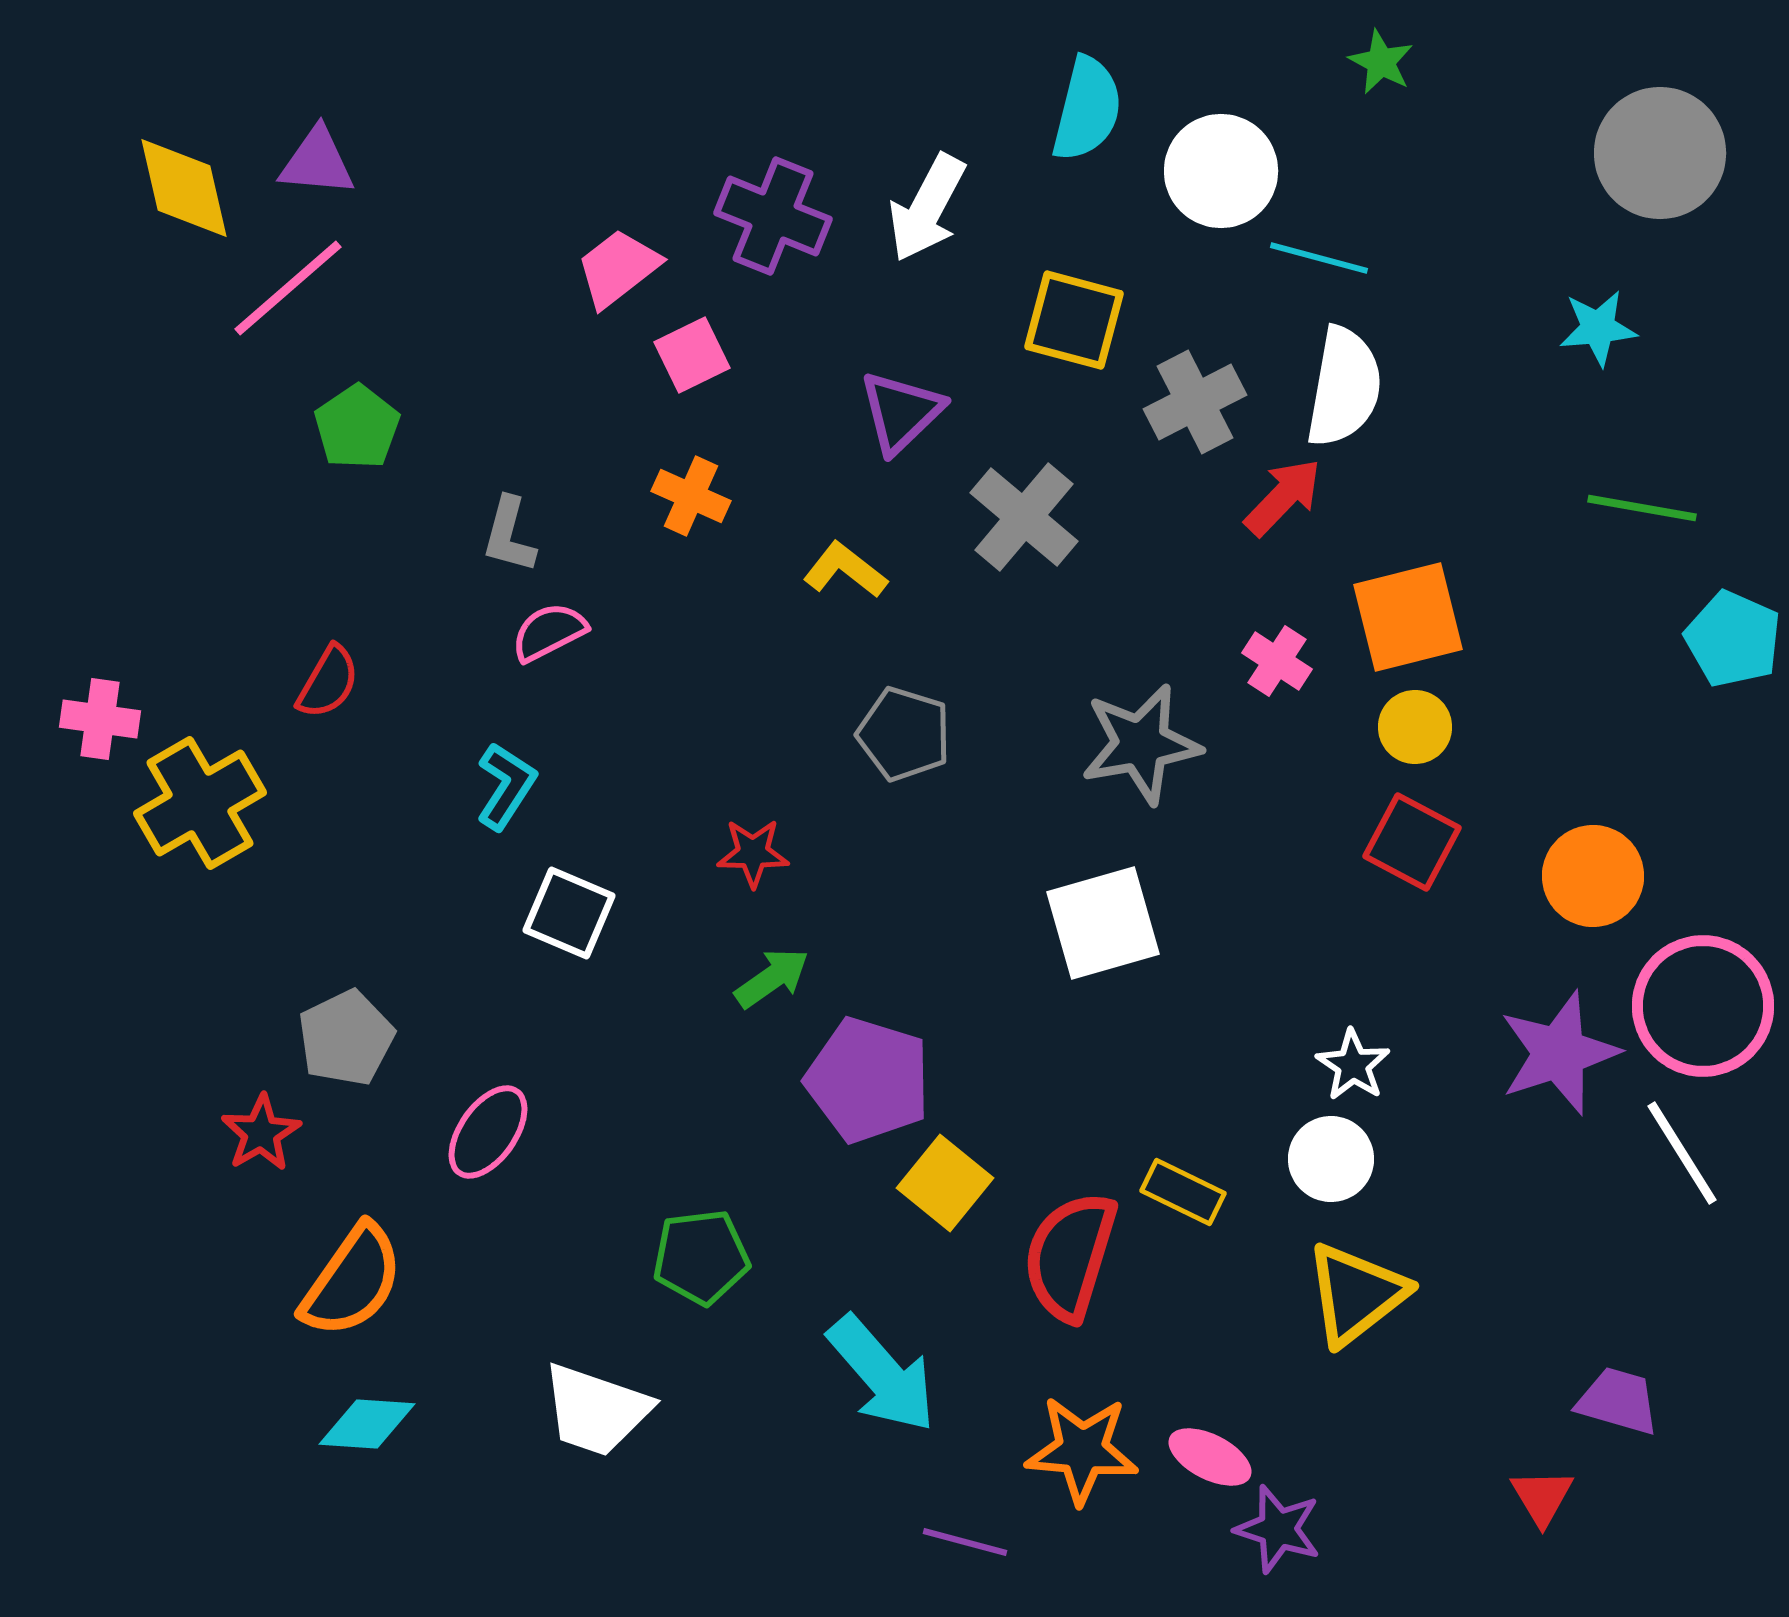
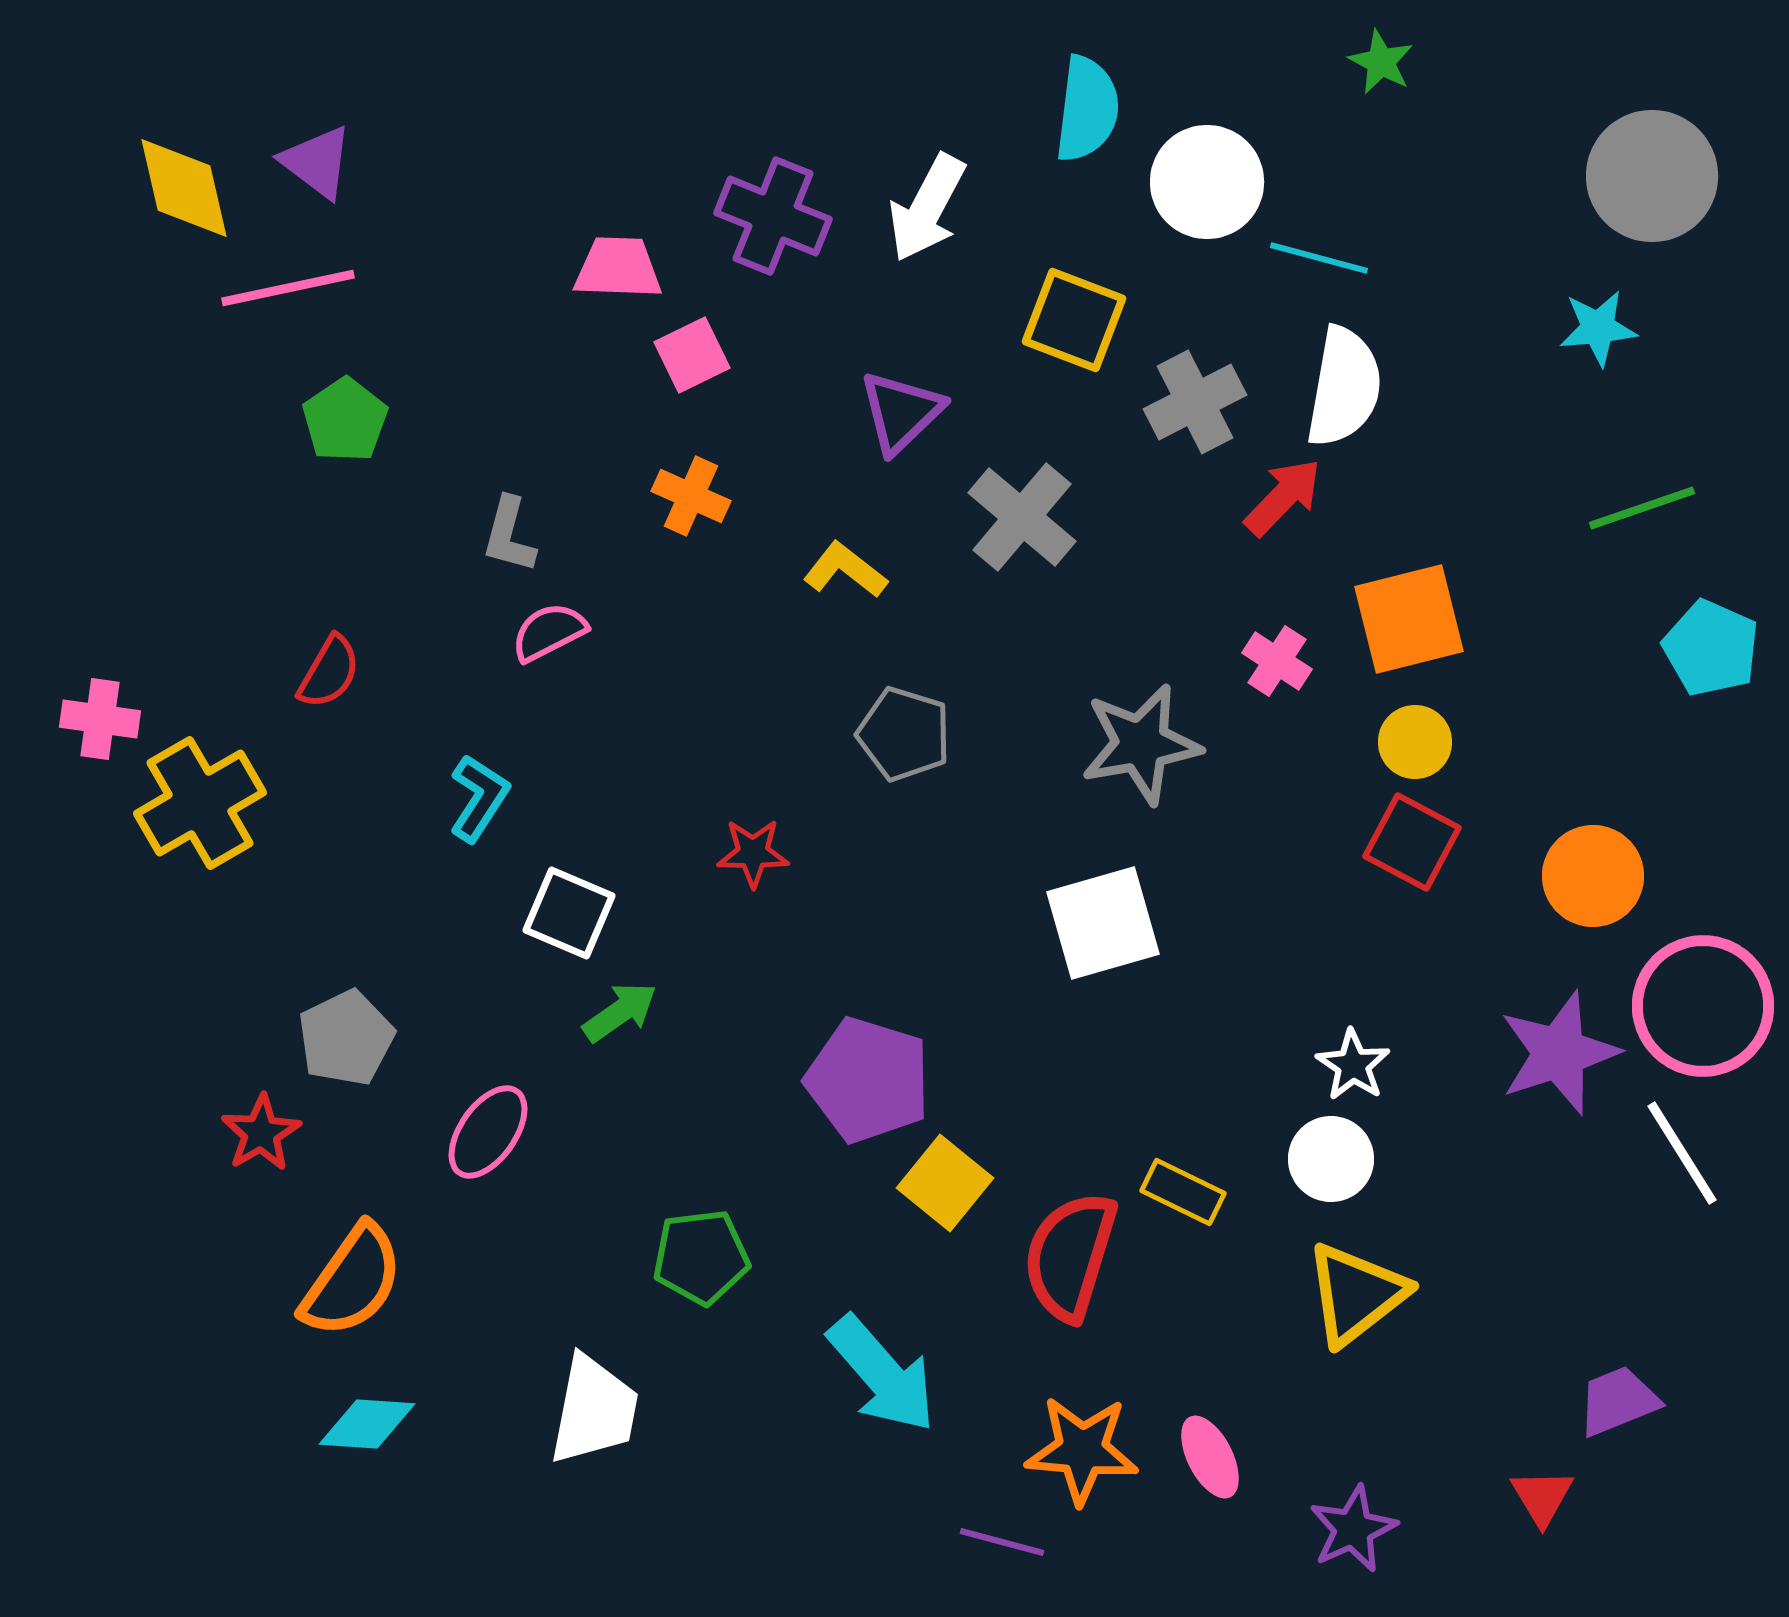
cyan semicircle at (1087, 109): rotated 7 degrees counterclockwise
gray circle at (1660, 153): moved 8 px left, 23 px down
purple triangle at (317, 162): rotated 32 degrees clockwise
white circle at (1221, 171): moved 14 px left, 11 px down
pink trapezoid at (618, 268): rotated 40 degrees clockwise
pink line at (288, 288): rotated 29 degrees clockwise
yellow square at (1074, 320): rotated 6 degrees clockwise
green pentagon at (357, 427): moved 12 px left, 7 px up
green line at (1642, 508): rotated 29 degrees counterclockwise
gray cross at (1024, 517): moved 2 px left
orange square at (1408, 617): moved 1 px right, 2 px down
cyan pentagon at (1733, 639): moved 22 px left, 9 px down
red semicircle at (328, 682): moved 1 px right, 10 px up
yellow circle at (1415, 727): moved 15 px down
cyan L-shape at (506, 786): moved 27 px left, 12 px down
green arrow at (772, 978): moved 152 px left, 34 px down
purple trapezoid at (1618, 1401): rotated 38 degrees counterclockwise
white trapezoid at (596, 1410): moved 2 px left; rotated 98 degrees counterclockwise
pink ellipse at (1210, 1457): rotated 36 degrees clockwise
purple star at (1278, 1529): moved 75 px right; rotated 30 degrees clockwise
purple line at (965, 1542): moved 37 px right
